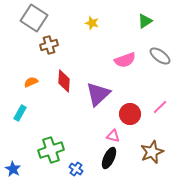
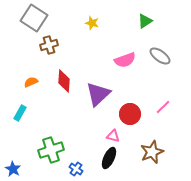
pink line: moved 3 px right
